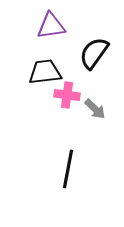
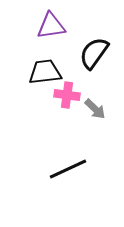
black line: rotated 54 degrees clockwise
